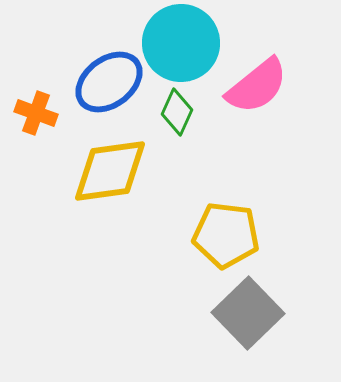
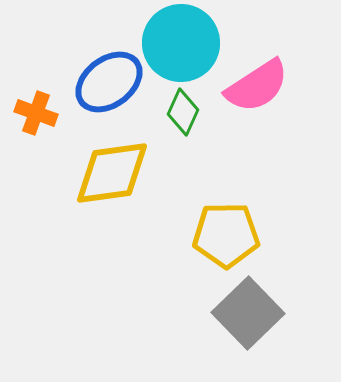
pink semicircle: rotated 6 degrees clockwise
green diamond: moved 6 px right
yellow diamond: moved 2 px right, 2 px down
yellow pentagon: rotated 8 degrees counterclockwise
